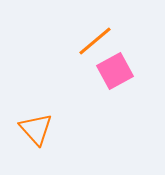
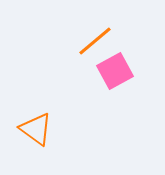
orange triangle: rotated 12 degrees counterclockwise
